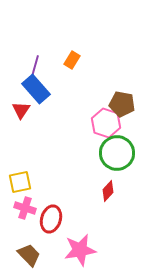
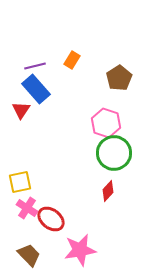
purple line: rotated 60 degrees clockwise
brown pentagon: moved 3 px left, 26 px up; rotated 30 degrees clockwise
green circle: moved 3 px left
pink cross: moved 2 px right; rotated 15 degrees clockwise
red ellipse: rotated 68 degrees counterclockwise
